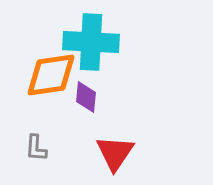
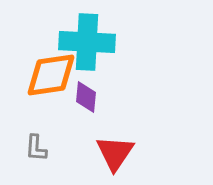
cyan cross: moved 4 px left
